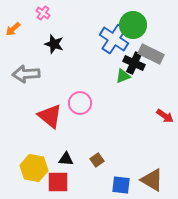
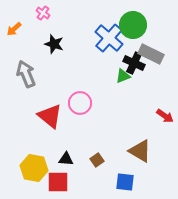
orange arrow: moved 1 px right
blue cross: moved 5 px left, 1 px up; rotated 8 degrees clockwise
gray arrow: rotated 72 degrees clockwise
brown triangle: moved 12 px left, 29 px up
blue square: moved 4 px right, 3 px up
